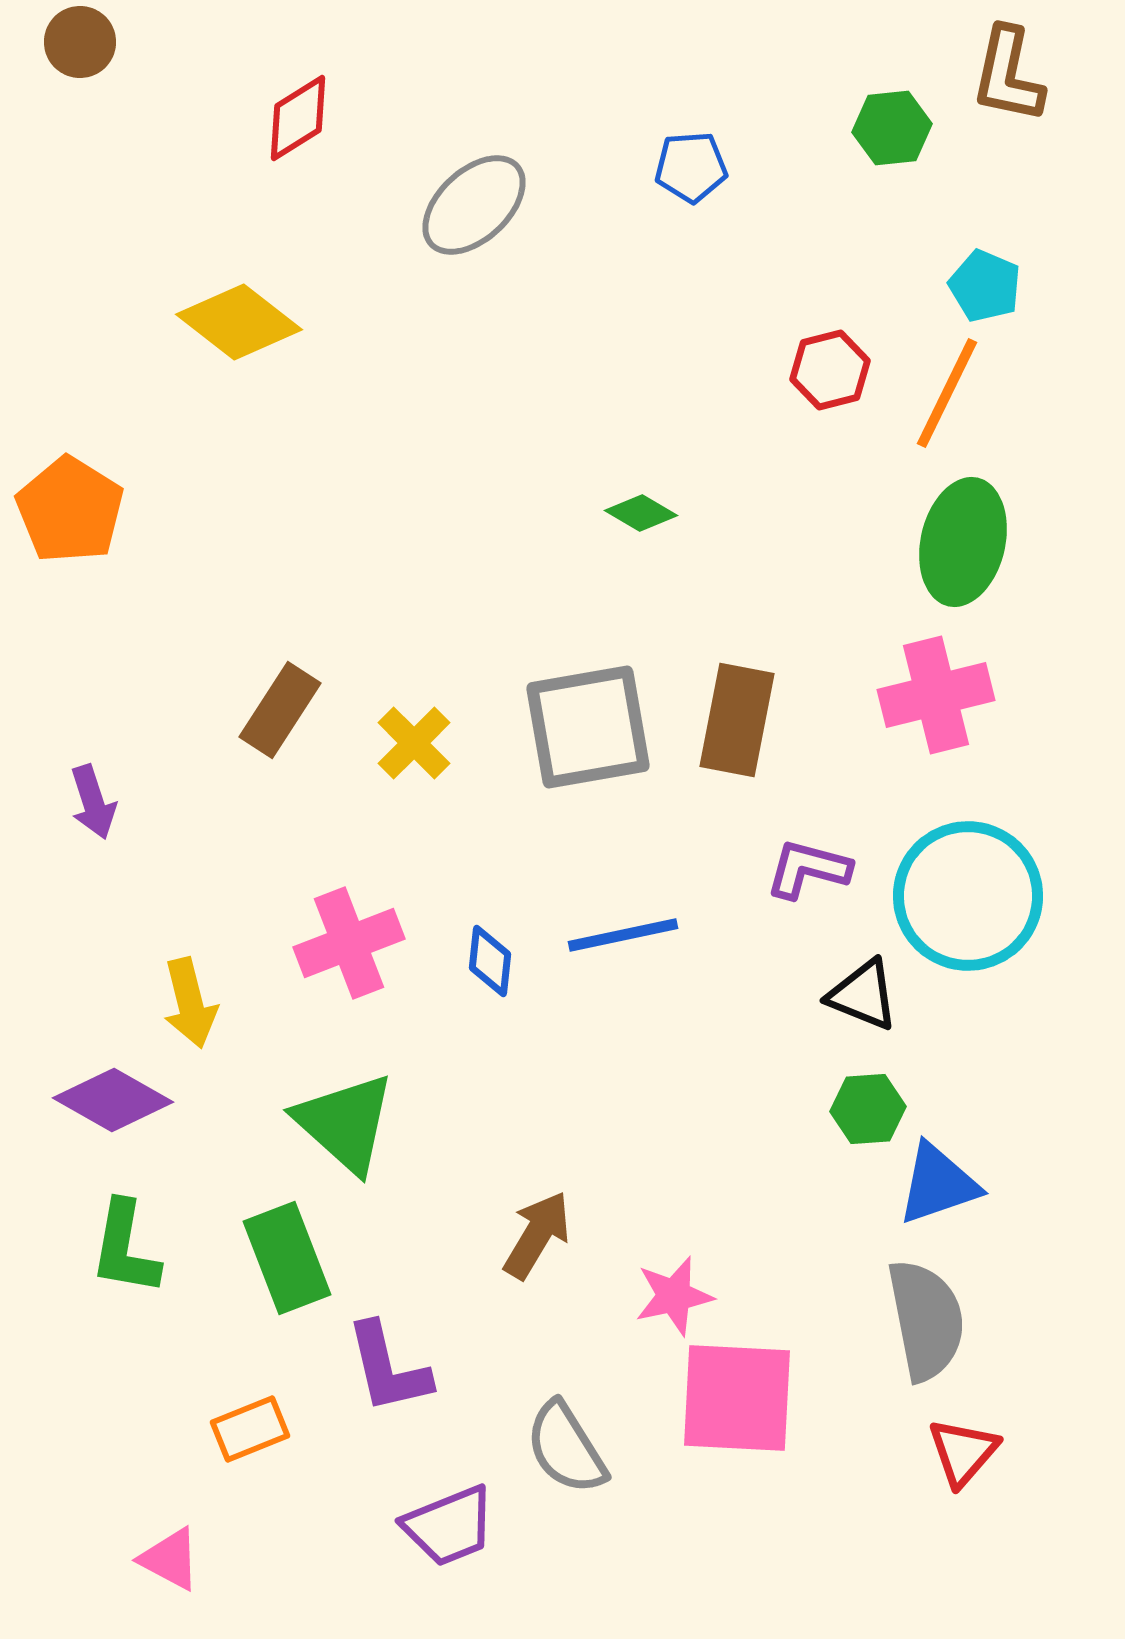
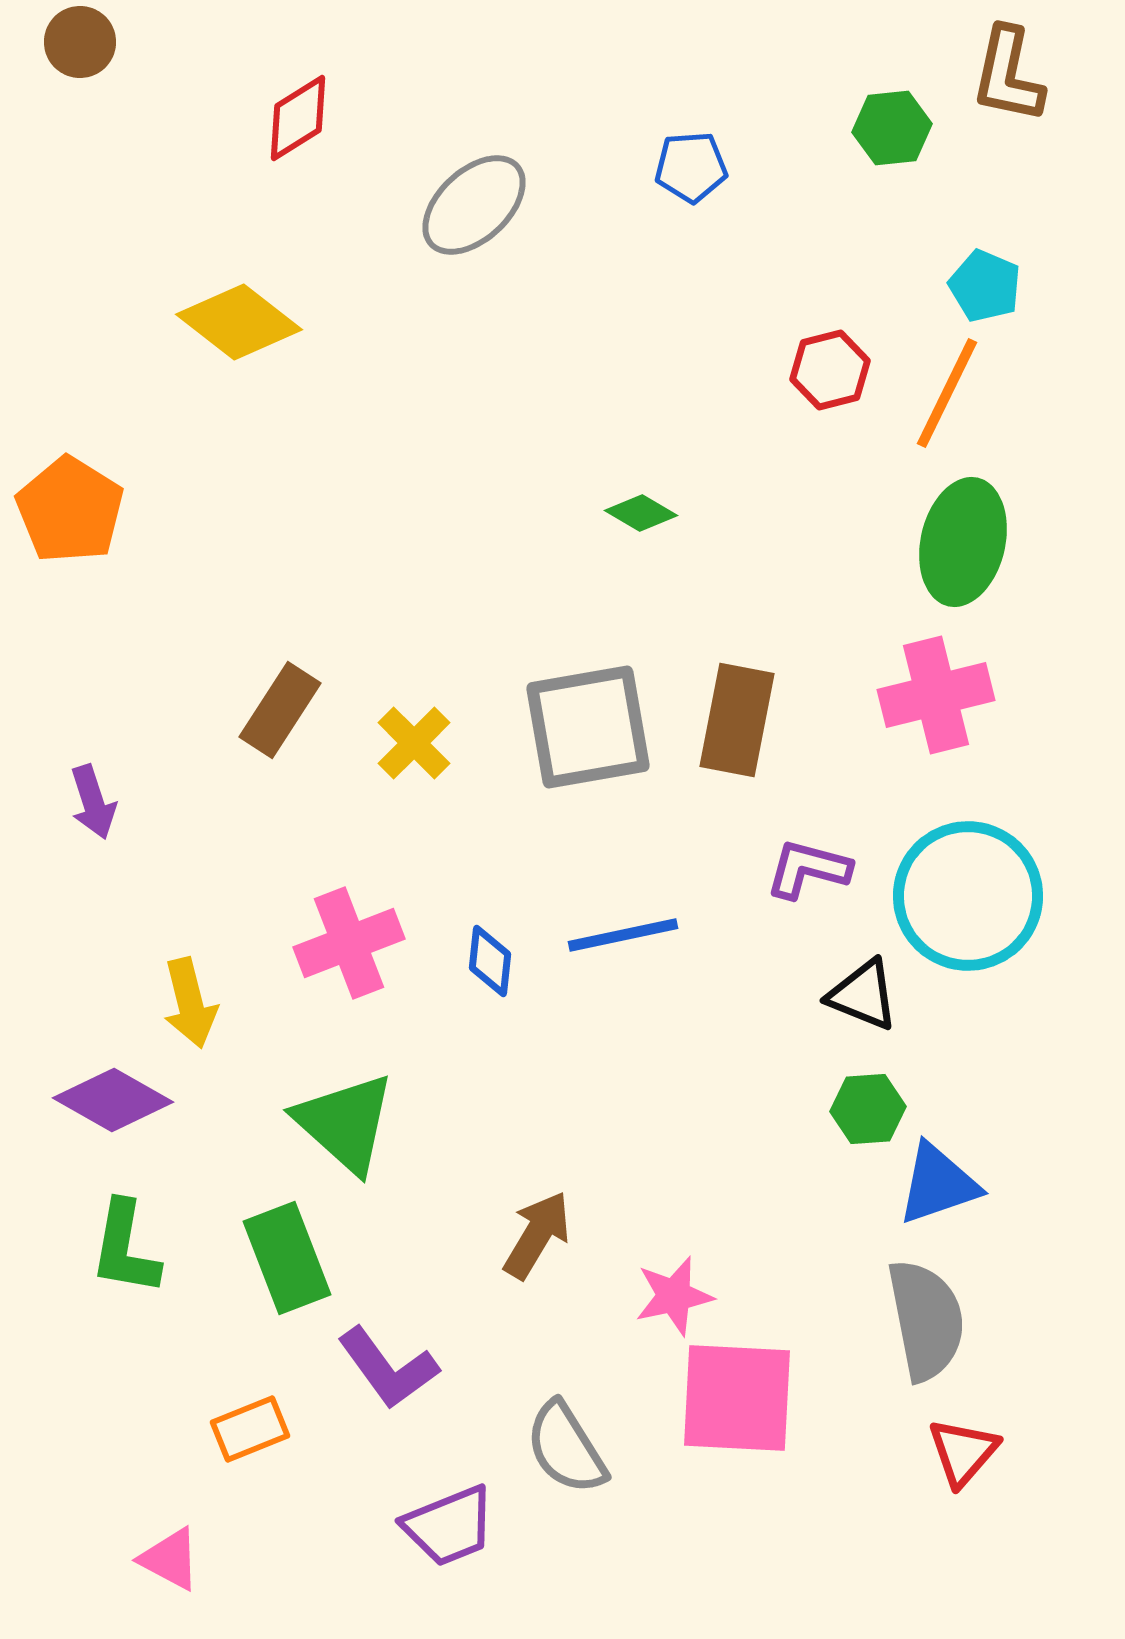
purple L-shape at (388, 1368): rotated 23 degrees counterclockwise
